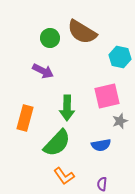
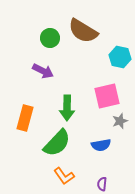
brown semicircle: moved 1 px right, 1 px up
